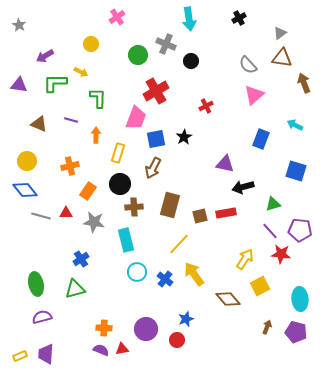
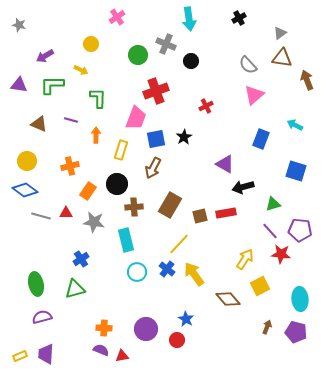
gray star at (19, 25): rotated 16 degrees counterclockwise
yellow arrow at (81, 72): moved 2 px up
green L-shape at (55, 83): moved 3 px left, 2 px down
brown arrow at (304, 83): moved 3 px right, 3 px up
red cross at (156, 91): rotated 10 degrees clockwise
yellow rectangle at (118, 153): moved 3 px right, 3 px up
purple triangle at (225, 164): rotated 18 degrees clockwise
black circle at (120, 184): moved 3 px left
blue diamond at (25, 190): rotated 15 degrees counterclockwise
brown rectangle at (170, 205): rotated 15 degrees clockwise
blue cross at (165, 279): moved 2 px right, 10 px up
blue star at (186, 319): rotated 21 degrees counterclockwise
red triangle at (122, 349): moved 7 px down
